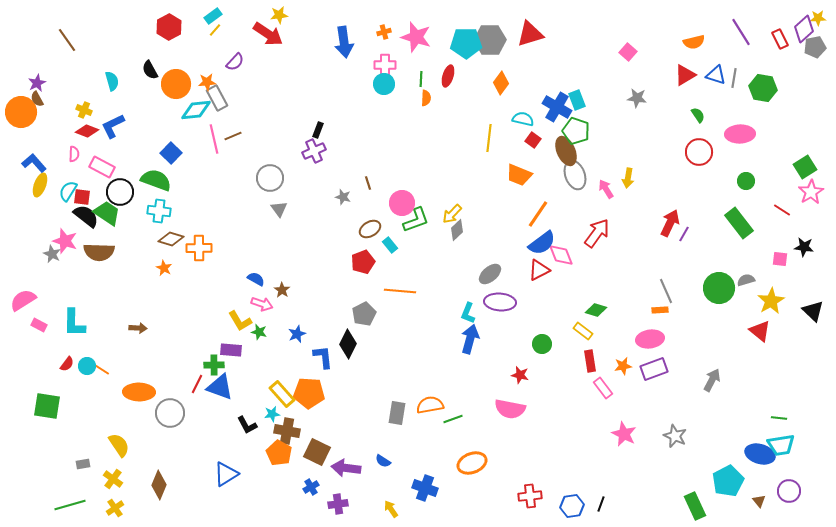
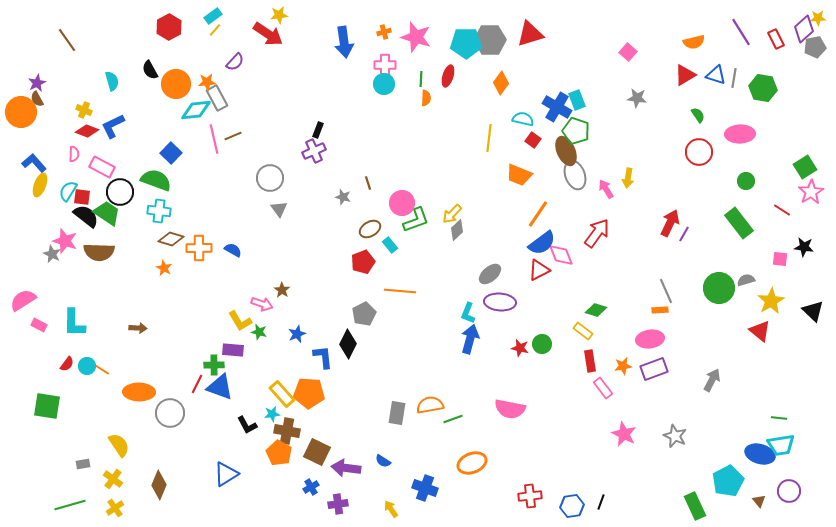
red rectangle at (780, 39): moved 4 px left
blue semicircle at (256, 279): moved 23 px left, 29 px up
purple rectangle at (231, 350): moved 2 px right
red star at (520, 375): moved 27 px up
black line at (601, 504): moved 2 px up
